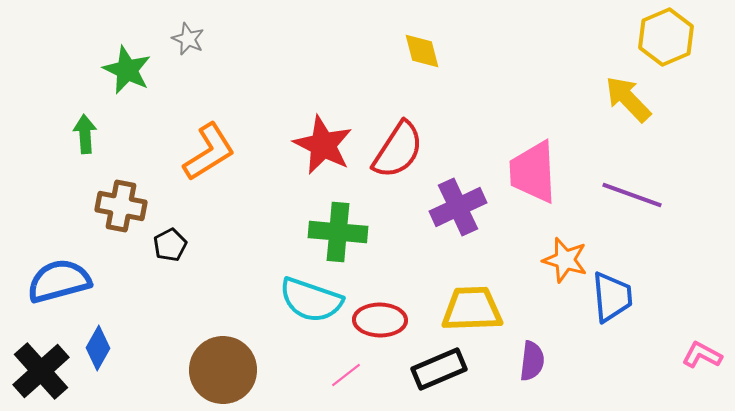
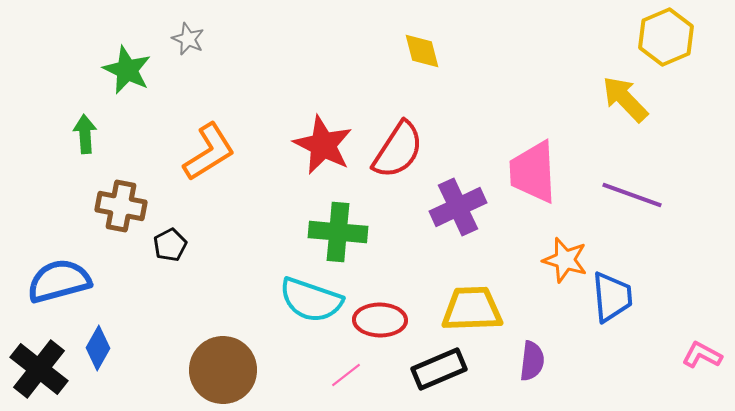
yellow arrow: moved 3 px left
black cross: moved 2 px left, 2 px up; rotated 10 degrees counterclockwise
